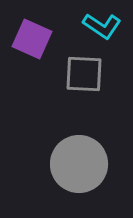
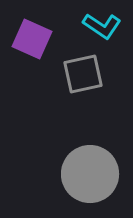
gray square: moved 1 px left; rotated 15 degrees counterclockwise
gray circle: moved 11 px right, 10 px down
